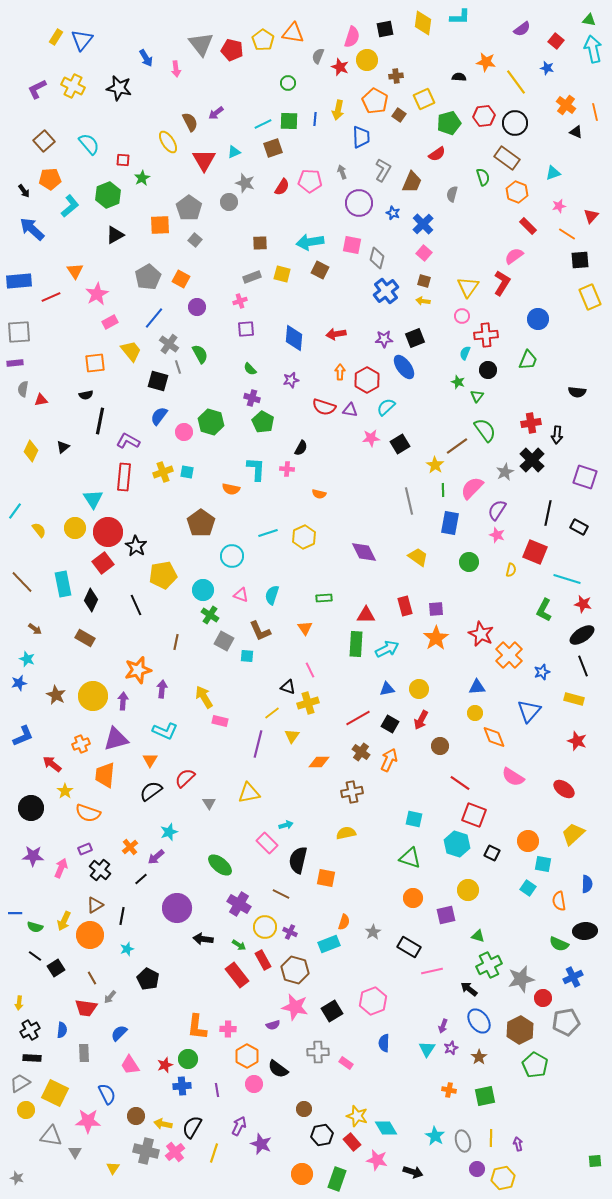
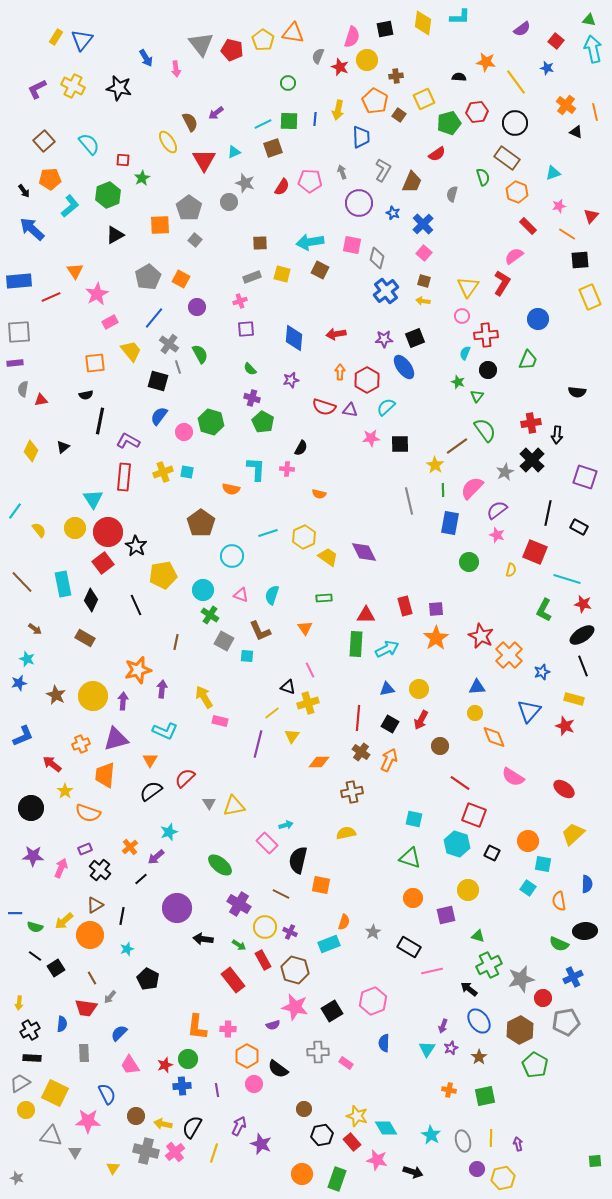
red hexagon at (484, 116): moved 7 px left, 4 px up
black square at (400, 444): rotated 30 degrees clockwise
purple semicircle at (497, 510): rotated 20 degrees clockwise
yellow trapezoid at (418, 557): moved 90 px left
red star at (481, 634): moved 2 px down
red line at (358, 718): rotated 55 degrees counterclockwise
red star at (577, 741): moved 12 px left, 15 px up
yellow triangle at (249, 793): moved 15 px left, 13 px down
orange square at (326, 878): moved 5 px left, 7 px down
yellow arrow at (64, 921): rotated 24 degrees clockwise
red rectangle at (237, 975): moved 4 px left, 5 px down
blue semicircle at (62, 1030): moved 6 px up
cyan star at (435, 1136): moved 4 px left, 1 px up
